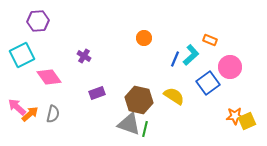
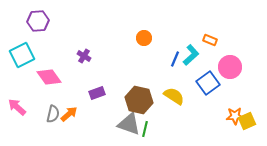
orange arrow: moved 39 px right
